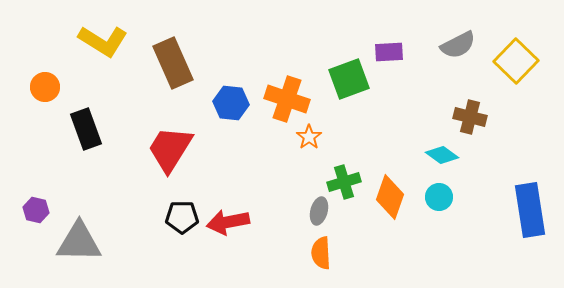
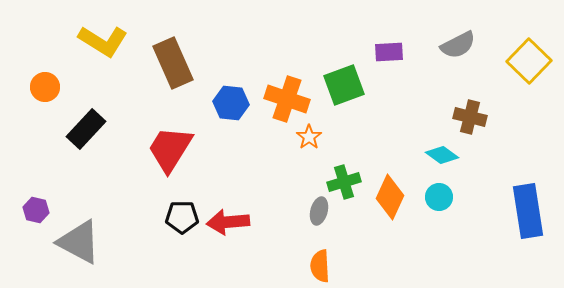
yellow square: moved 13 px right
green square: moved 5 px left, 6 px down
black rectangle: rotated 63 degrees clockwise
orange diamond: rotated 6 degrees clockwise
blue rectangle: moved 2 px left, 1 px down
red arrow: rotated 6 degrees clockwise
gray triangle: rotated 27 degrees clockwise
orange semicircle: moved 1 px left, 13 px down
